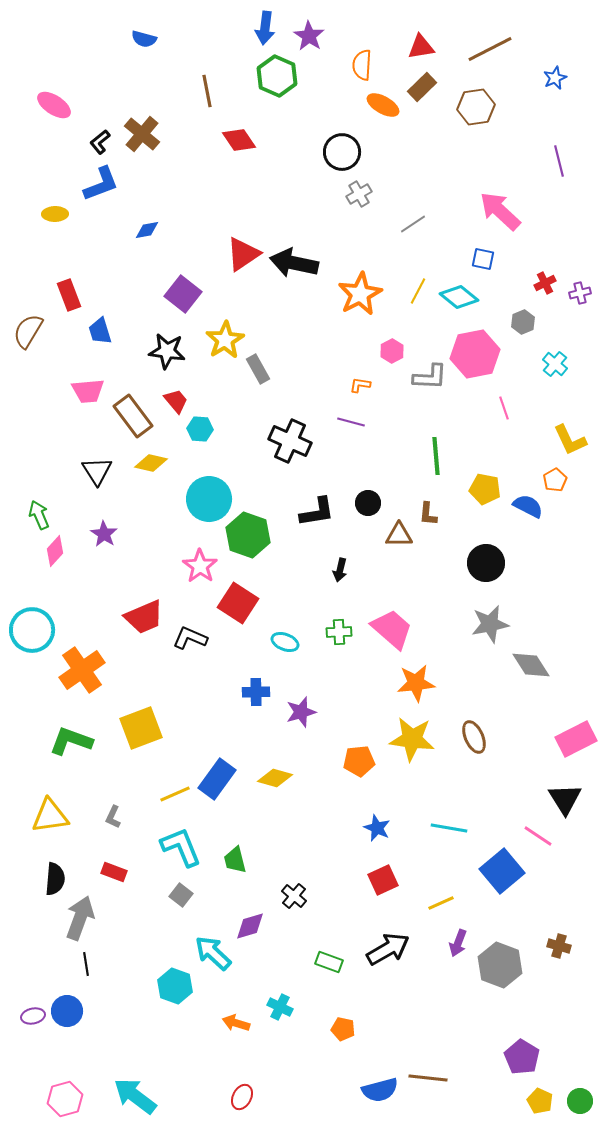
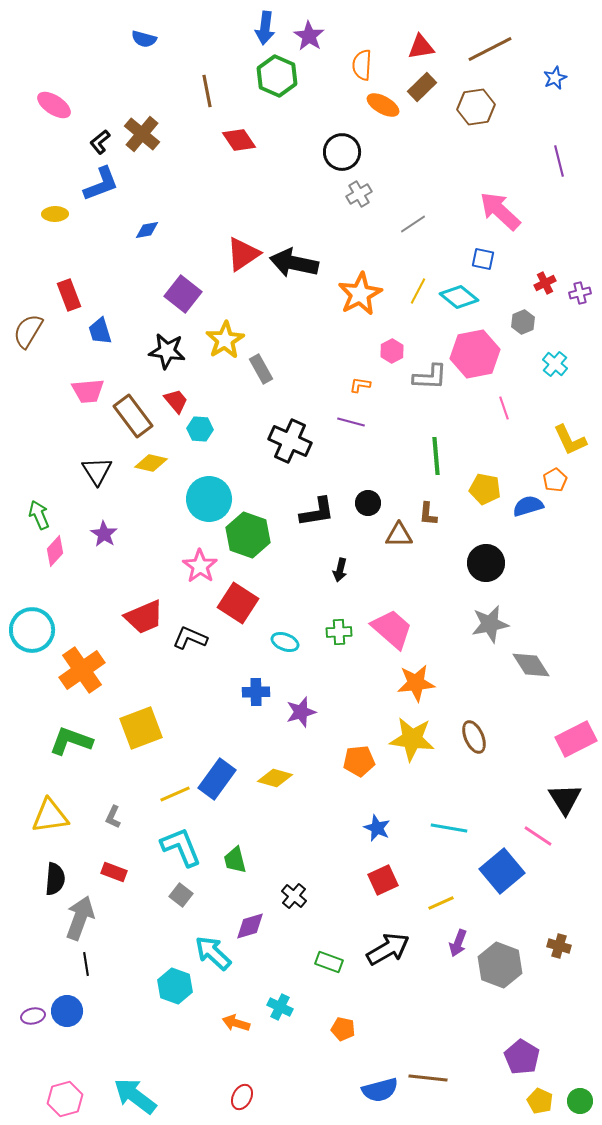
gray rectangle at (258, 369): moved 3 px right
blue semicircle at (528, 506): rotated 44 degrees counterclockwise
